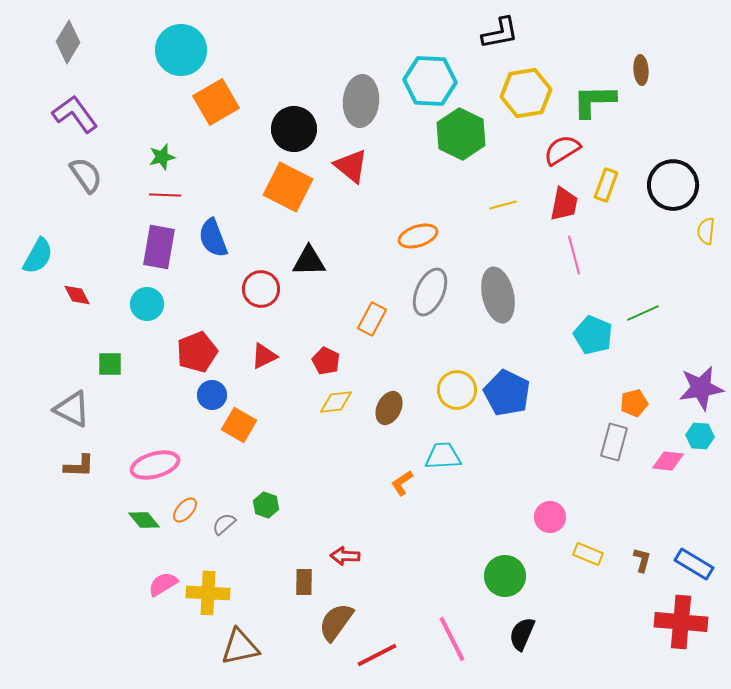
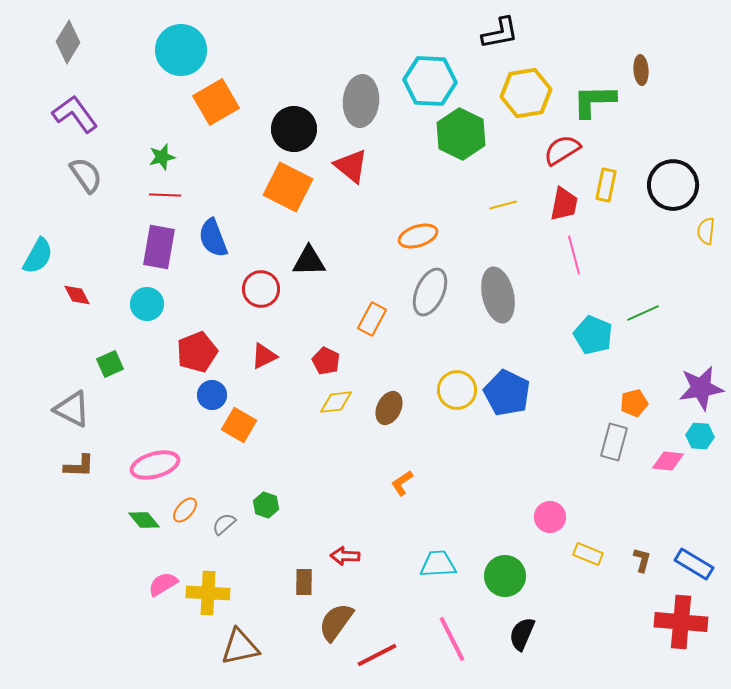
yellow rectangle at (606, 185): rotated 8 degrees counterclockwise
green square at (110, 364): rotated 24 degrees counterclockwise
cyan trapezoid at (443, 456): moved 5 px left, 108 px down
